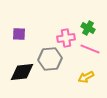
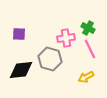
pink line: rotated 42 degrees clockwise
gray hexagon: rotated 20 degrees clockwise
black diamond: moved 1 px left, 2 px up
